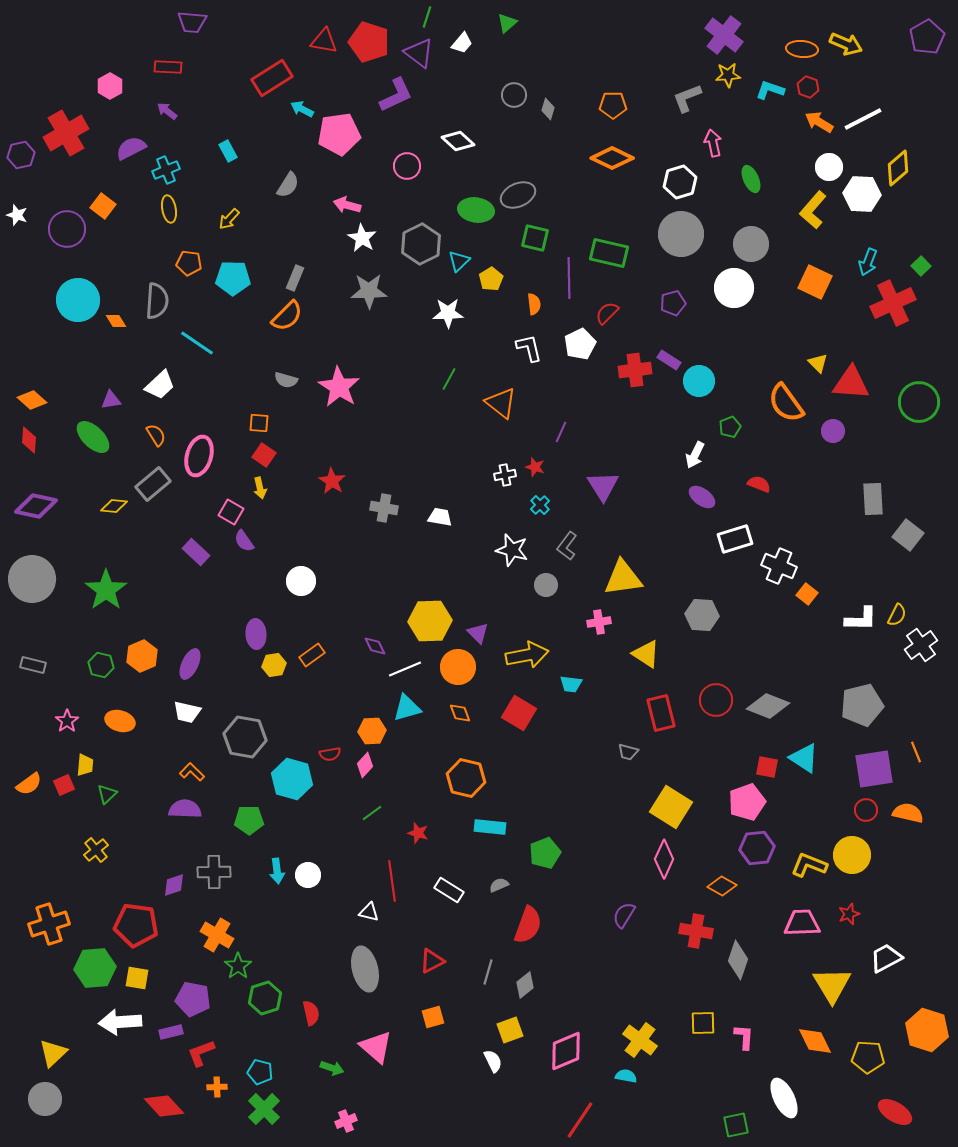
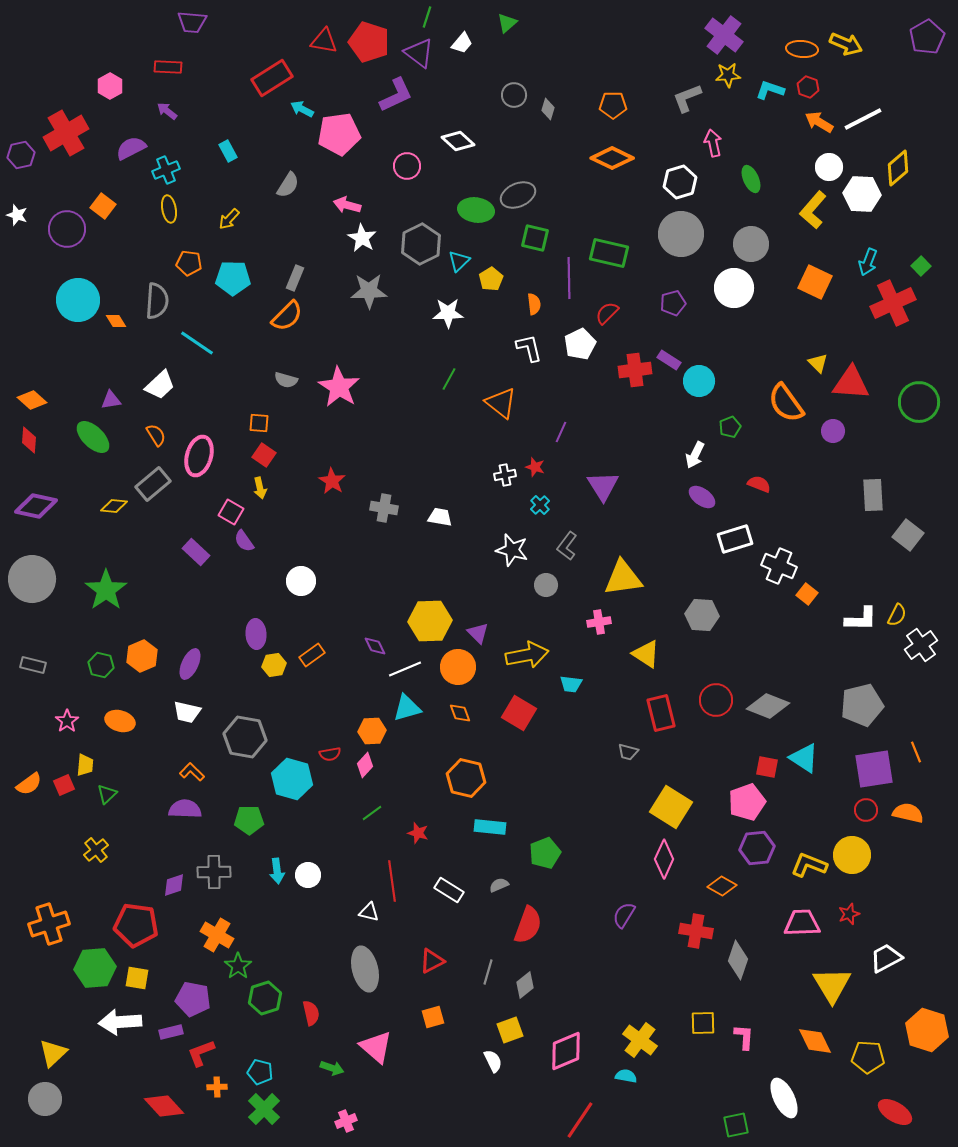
gray rectangle at (873, 499): moved 4 px up
